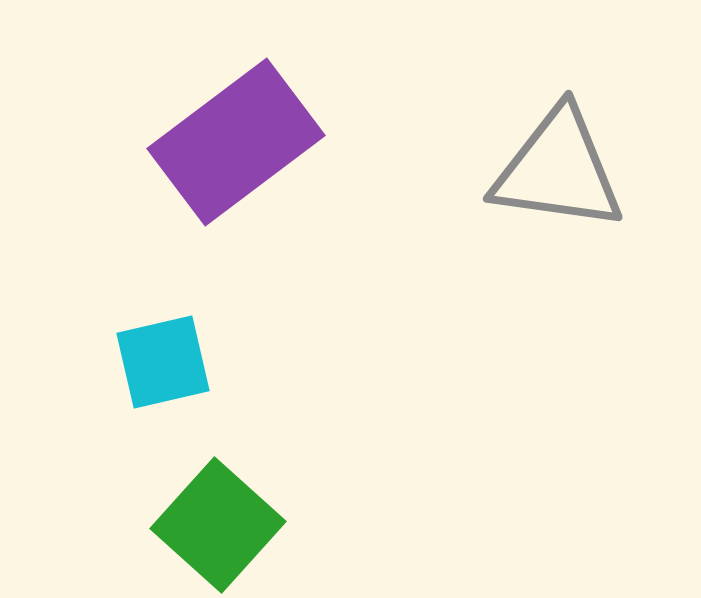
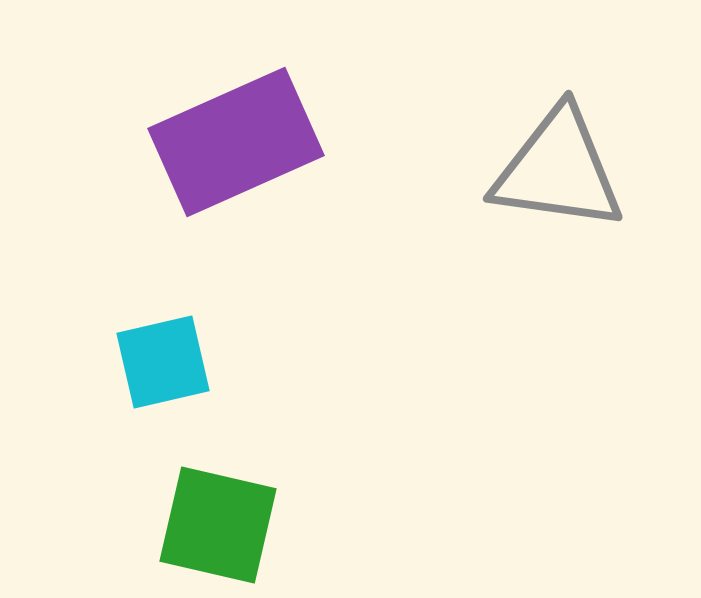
purple rectangle: rotated 13 degrees clockwise
green square: rotated 29 degrees counterclockwise
